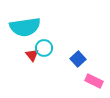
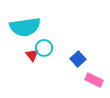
pink rectangle: moved 1 px up
